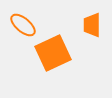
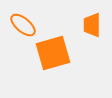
orange square: rotated 9 degrees clockwise
